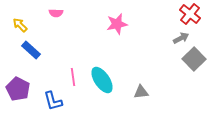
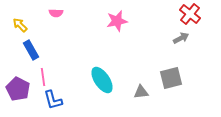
pink star: moved 3 px up
blue rectangle: rotated 18 degrees clockwise
gray square: moved 23 px left, 19 px down; rotated 30 degrees clockwise
pink line: moved 30 px left
blue L-shape: moved 1 px up
